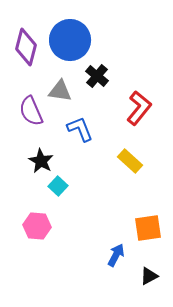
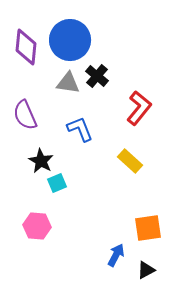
purple diamond: rotated 9 degrees counterclockwise
gray triangle: moved 8 px right, 8 px up
purple semicircle: moved 6 px left, 4 px down
cyan square: moved 1 px left, 3 px up; rotated 24 degrees clockwise
black triangle: moved 3 px left, 6 px up
